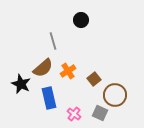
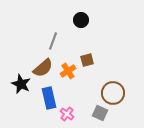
gray line: rotated 36 degrees clockwise
brown square: moved 7 px left, 19 px up; rotated 24 degrees clockwise
brown circle: moved 2 px left, 2 px up
pink cross: moved 7 px left
